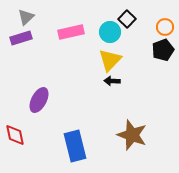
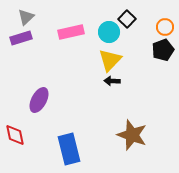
cyan circle: moved 1 px left
blue rectangle: moved 6 px left, 3 px down
